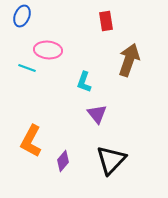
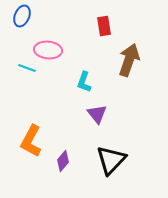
red rectangle: moved 2 px left, 5 px down
